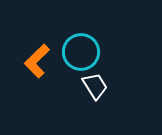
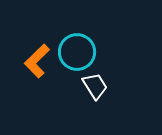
cyan circle: moved 4 px left
